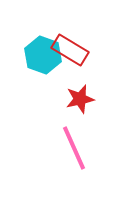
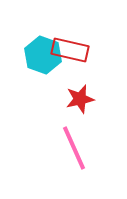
red rectangle: rotated 18 degrees counterclockwise
